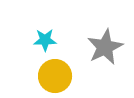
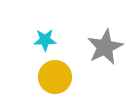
yellow circle: moved 1 px down
